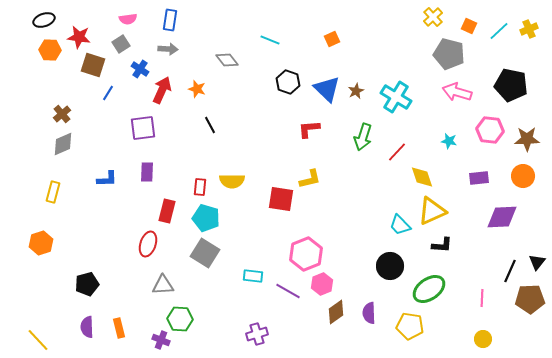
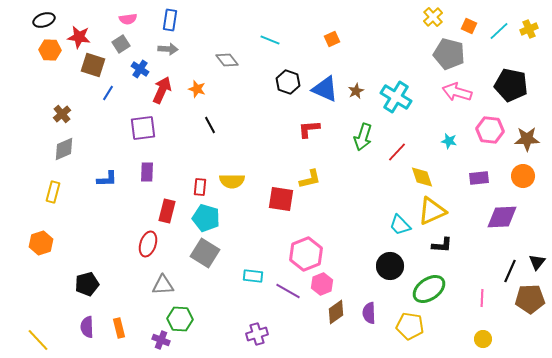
blue triangle at (327, 89): moved 2 px left; rotated 20 degrees counterclockwise
gray diamond at (63, 144): moved 1 px right, 5 px down
